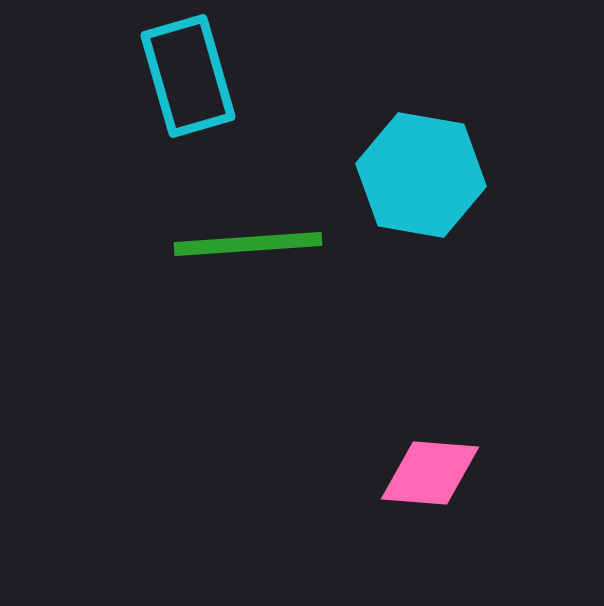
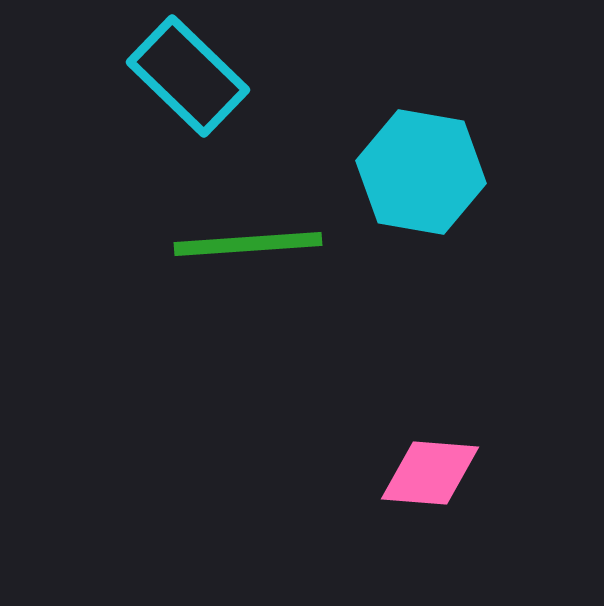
cyan rectangle: rotated 30 degrees counterclockwise
cyan hexagon: moved 3 px up
